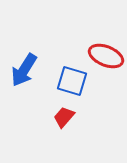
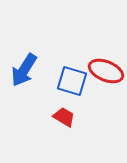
red ellipse: moved 15 px down
red trapezoid: rotated 80 degrees clockwise
